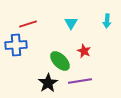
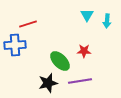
cyan triangle: moved 16 px right, 8 px up
blue cross: moved 1 px left
red star: rotated 24 degrees counterclockwise
black star: rotated 18 degrees clockwise
